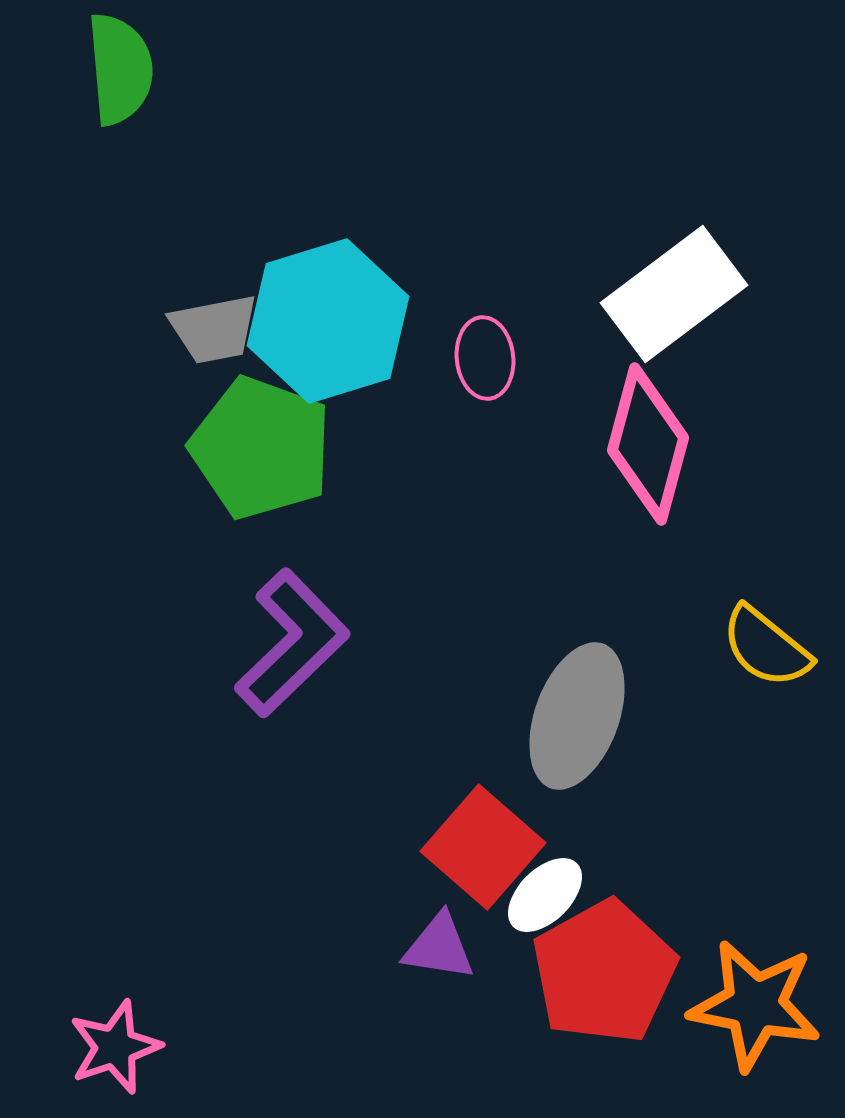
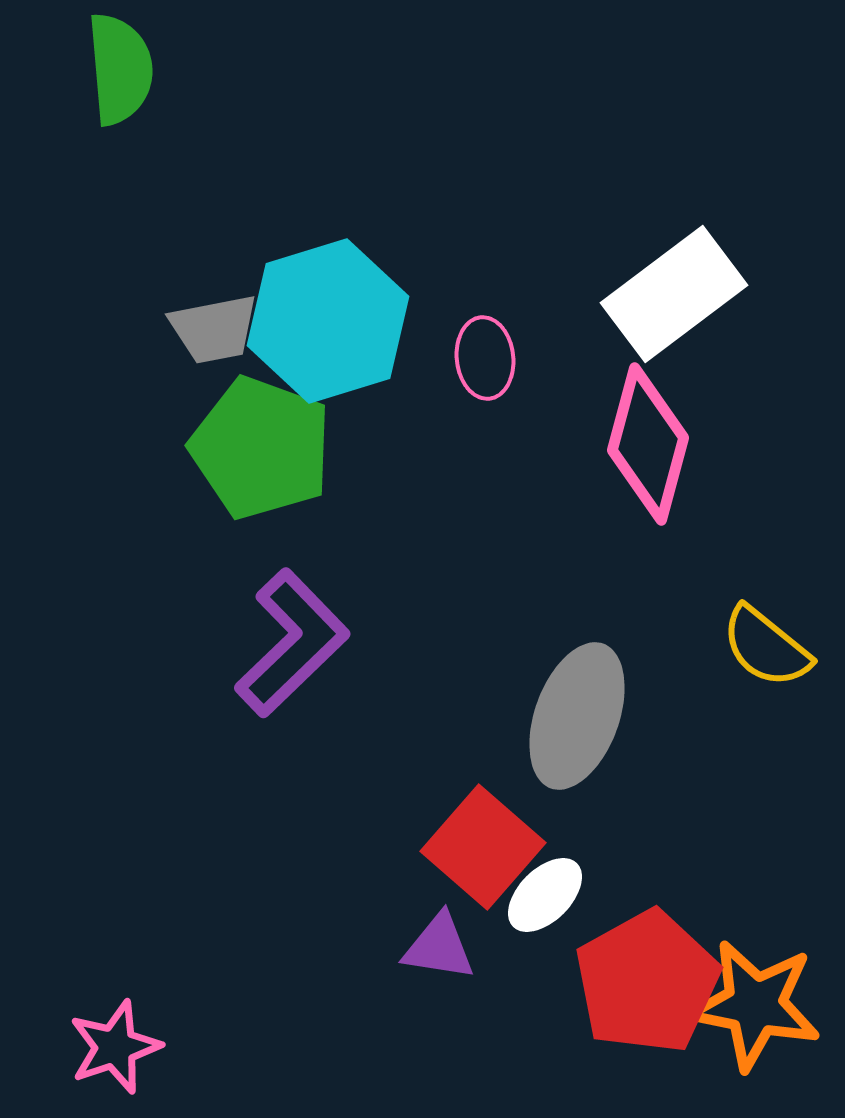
red pentagon: moved 43 px right, 10 px down
